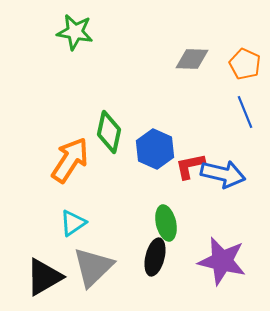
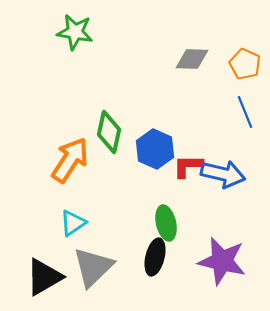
red L-shape: moved 2 px left; rotated 12 degrees clockwise
